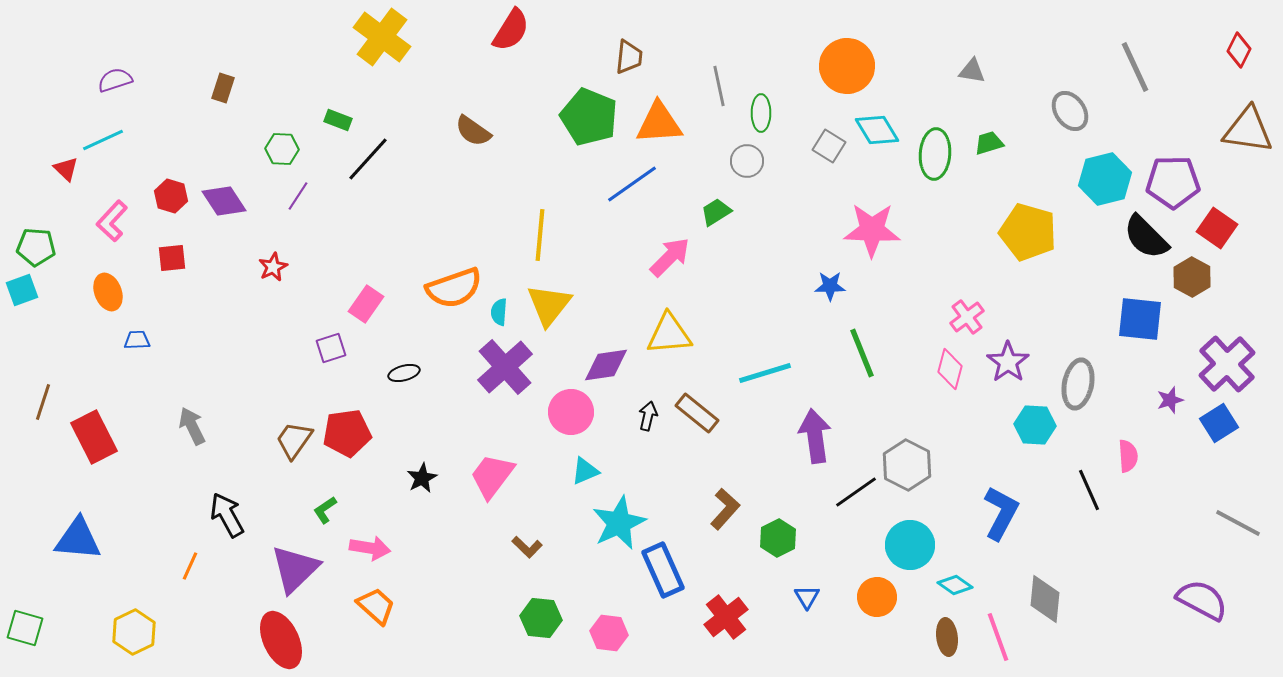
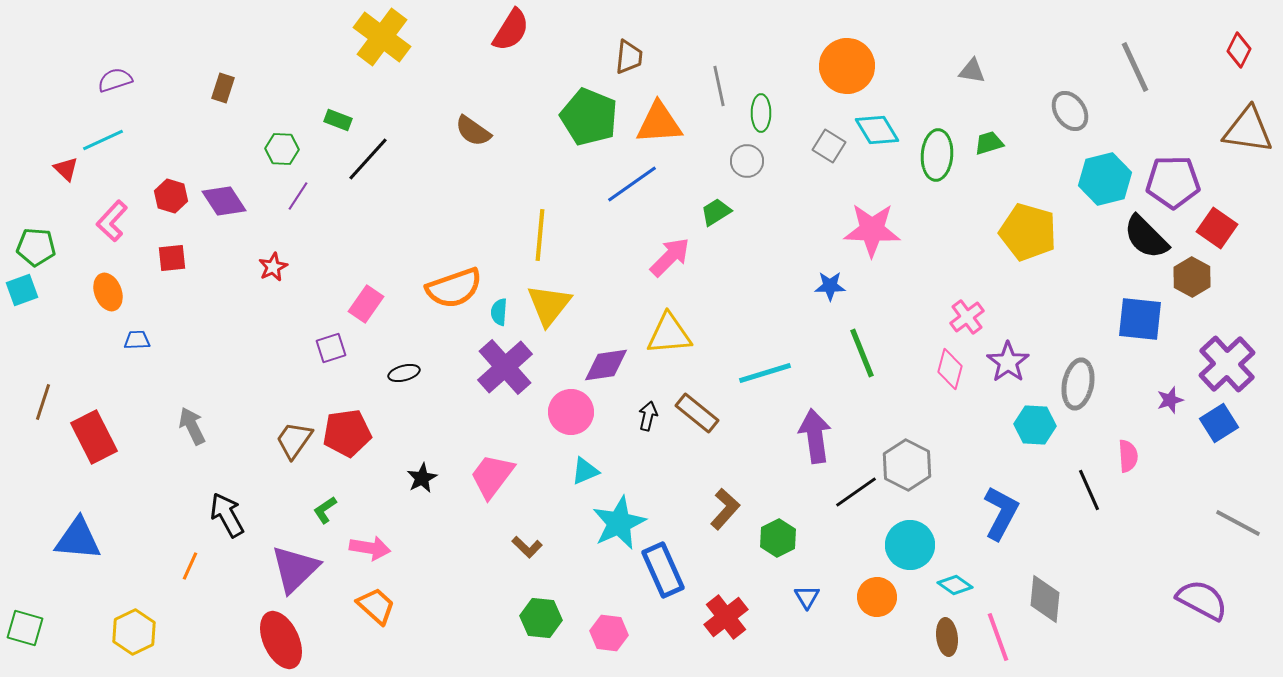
green ellipse at (935, 154): moved 2 px right, 1 px down
